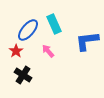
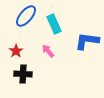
blue ellipse: moved 2 px left, 14 px up
blue L-shape: rotated 15 degrees clockwise
black cross: moved 1 px up; rotated 30 degrees counterclockwise
